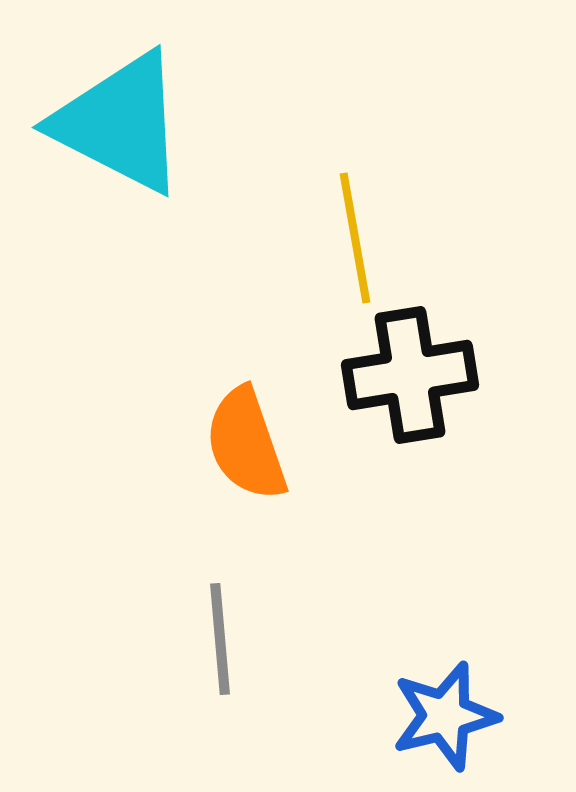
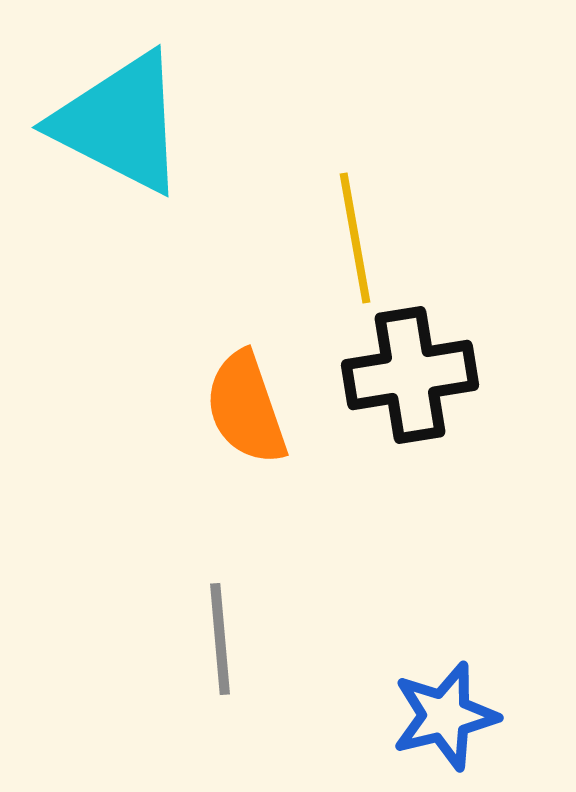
orange semicircle: moved 36 px up
